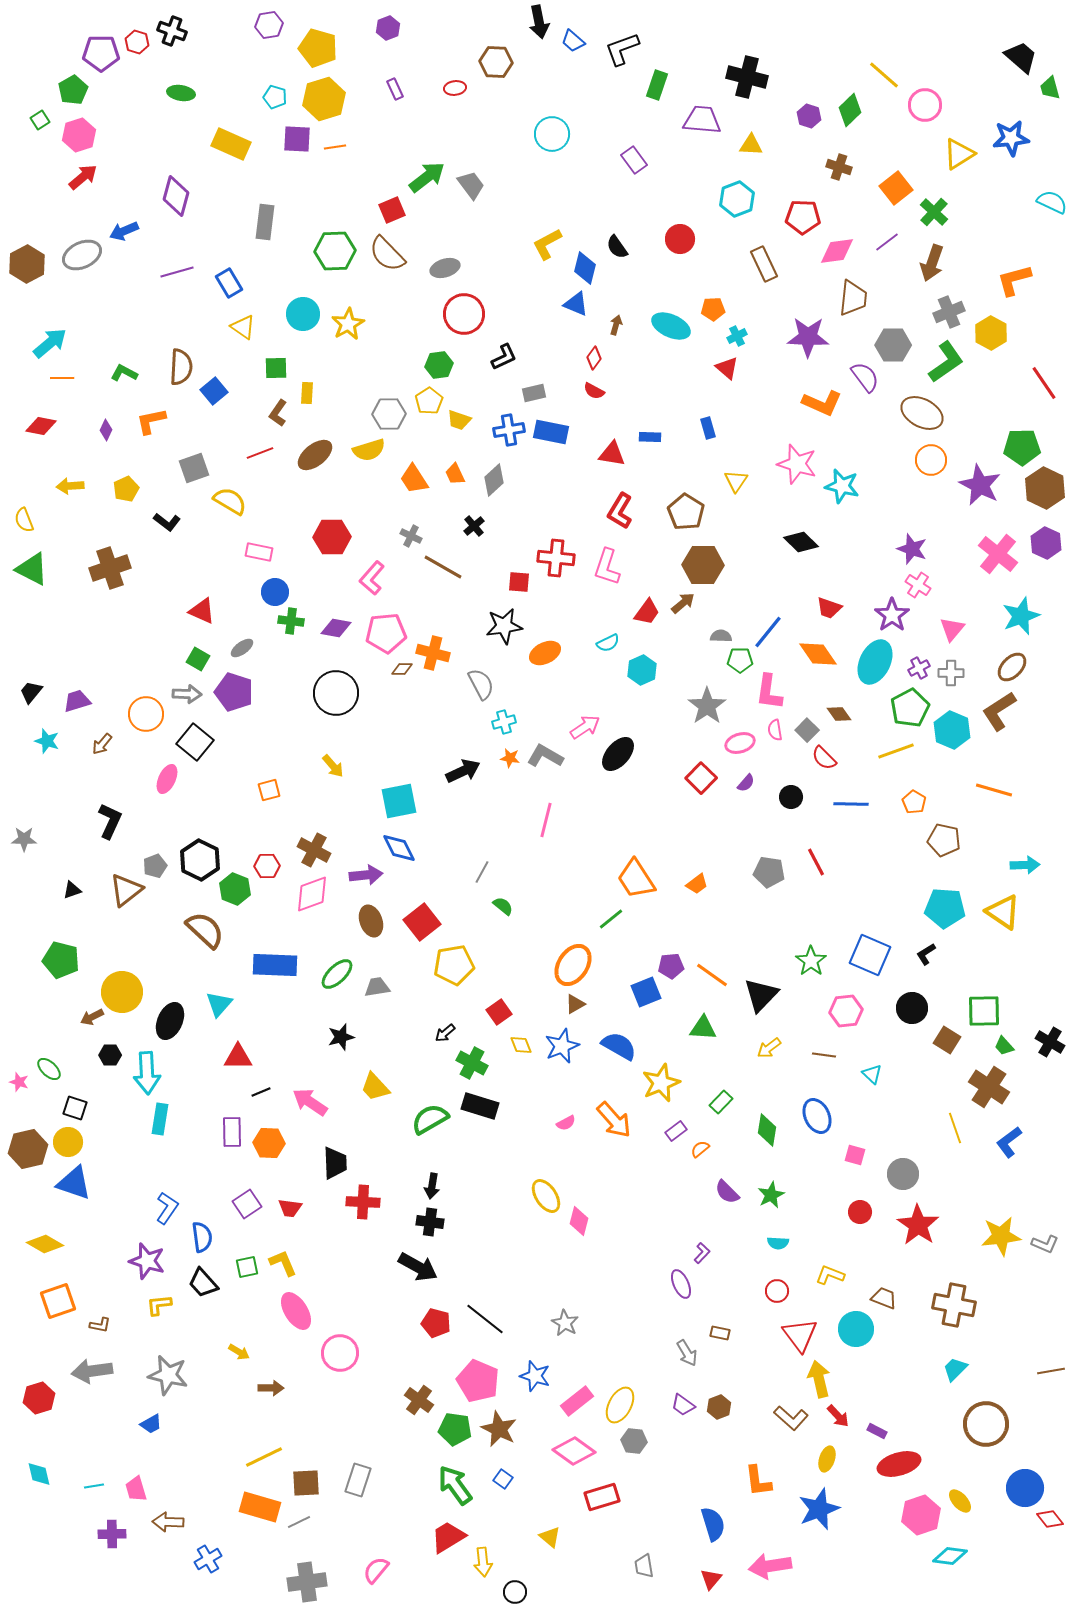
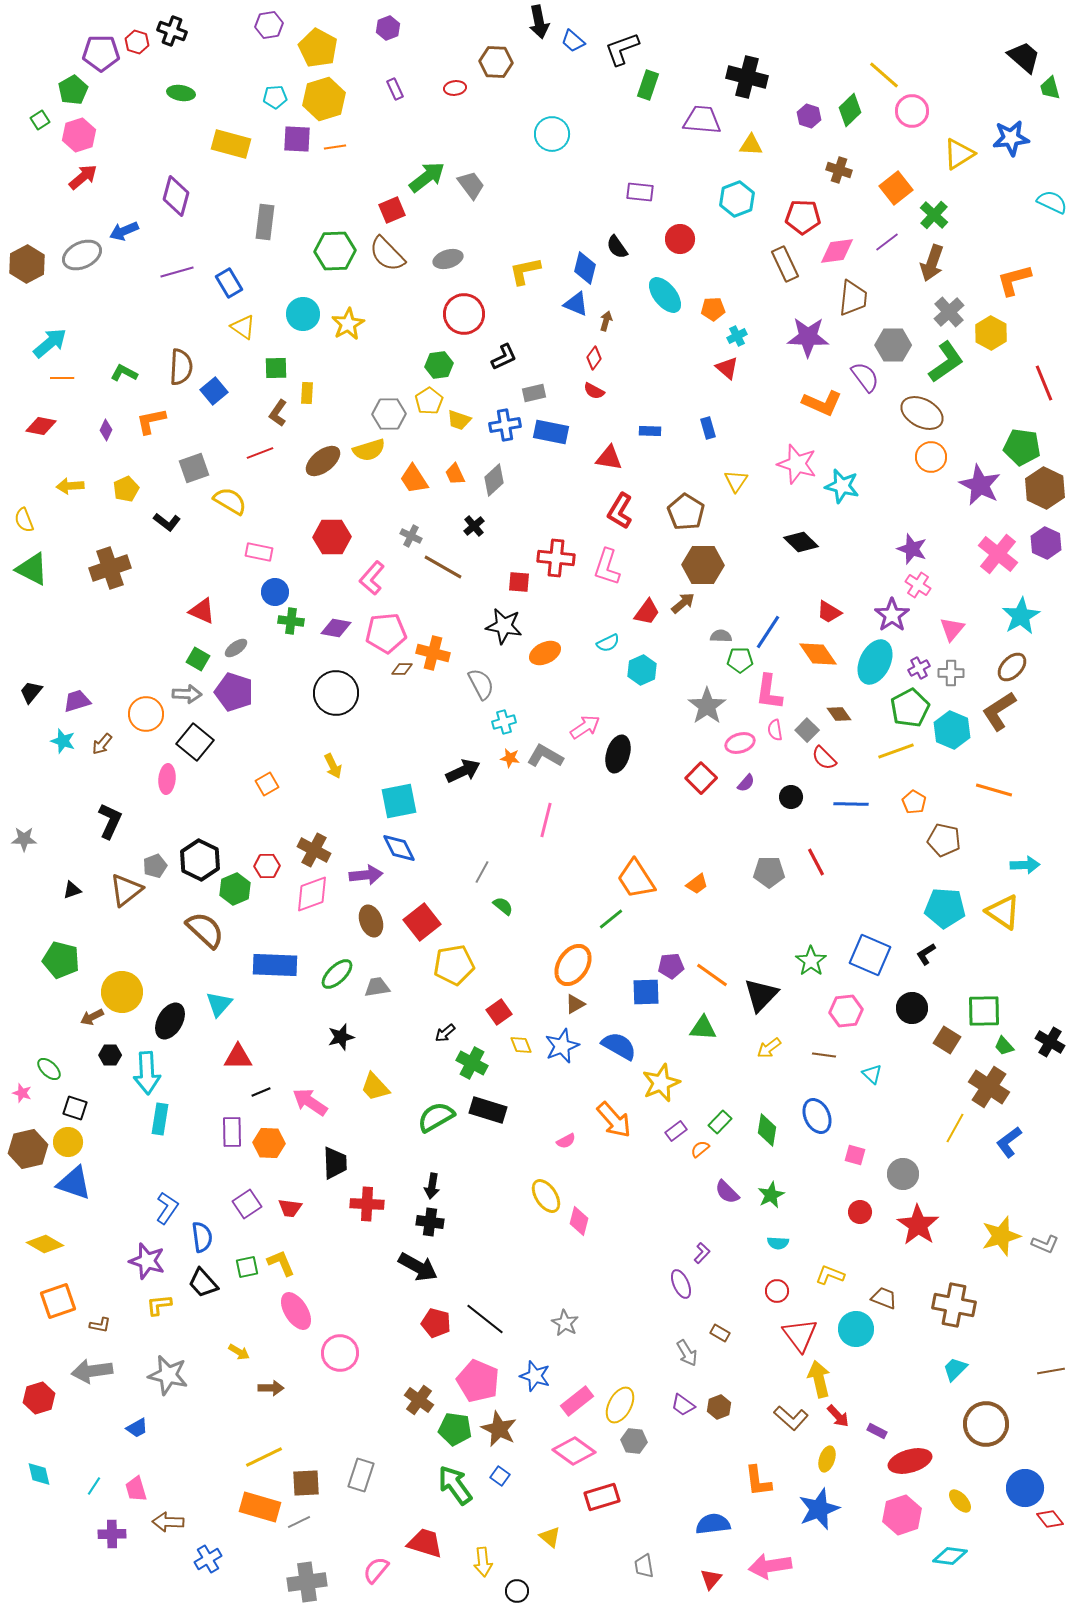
yellow pentagon at (318, 48): rotated 12 degrees clockwise
black trapezoid at (1021, 57): moved 3 px right
green rectangle at (657, 85): moved 9 px left
cyan pentagon at (275, 97): rotated 20 degrees counterclockwise
pink circle at (925, 105): moved 13 px left, 6 px down
yellow rectangle at (231, 144): rotated 9 degrees counterclockwise
purple rectangle at (634, 160): moved 6 px right, 32 px down; rotated 48 degrees counterclockwise
brown cross at (839, 167): moved 3 px down
green cross at (934, 212): moved 3 px down
yellow L-shape at (547, 244): moved 22 px left, 27 px down; rotated 16 degrees clockwise
brown rectangle at (764, 264): moved 21 px right
gray ellipse at (445, 268): moved 3 px right, 9 px up
gray cross at (949, 312): rotated 20 degrees counterclockwise
brown arrow at (616, 325): moved 10 px left, 4 px up
cyan ellipse at (671, 326): moved 6 px left, 31 px up; rotated 27 degrees clockwise
red line at (1044, 383): rotated 12 degrees clockwise
blue cross at (509, 430): moved 4 px left, 5 px up
blue rectangle at (650, 437): moved 6 px up
green pentagon at (1022, 447): rotated 9 degrees clockwise
red triangle at (612, 454): moved 3 px left, 4 px down
brown ellipse at (315, 455): moved 8 px right, 6 px down
orange circle at (931, 460): moved 3 px up
red trapezoid at (829, 608): moved 4 px down; rotated 12 degrees clockwise
cyan star at (1021, 616): rotated 9 degrees counterclockwise
black star at (504, 626): rotated 18 degrees clockwise
blue line at (768, 632): rotated 6 degrees counterclockwise
gray ellipse at (242, 648): moved 6 px left
cyan star at (47, 741): moved 16 px right
black ellipse at (618, 754): rotated 24 degrees counterclockwise
yellow arrow at (333, 766): rotated 15 degrees clockwise
pink ellipse at (167, 779): rotated 20 degrees counterclockwise
orange square at (269, 790): moved 2 px left, 6 px up; rotated 15 degrees counterclockwise
gray pentagon at (769, 872): rotated 8 degrees counterclockwise
green hexagon at (235, 889): rotated 16 degrees clockwise
blue square at (646, 992): rotated 20 degrees clockwise
black ellipse at (170, 1021): rotated 6 degrees clockwise
pink star at (19, 1082): moved 3 px right, 11 px down
green rectangle at (721, 1102): moved 1 px left, 20 px down
black rectangle at (480, 1106): moved 8 px right, 4 px down
green semicircle at (430, 1119): moved 6 px right, 2 px up
pink semicircle at (566, 1123): moved 18 px down
yellow line at (955, 1128): rotated 48 degrees clockwise
red cross at (363, 1202): moved 4 px right, 2 px down
yellow star at (1001, 1236): rotated 9 degrees counterclockwise
yellow L-shape at (283, 1263): moved 2 px left
brown rectangle at (720, 1333): rotated 18 degrees clockwise
blue trapezoid at (151, 1424): moved 14 px left, 4 px down
red ellipse at (899, 1464): moved 11 px right, 3 px up
blue square at (503, 1479): moved 3 px left, 3 px up
gray rectangle at (358, 1480): moved 3 px right, 5 px up
cyan line at (94, 1486): rotated 48 degrees counterclockwise
pink hexagon at (921, 1515): moved 19 px left
blue semicircle at (713, 1524): rotated 80 degrees counterclockwise
red trapezoid at (448, 1537): moved 23 px left, 6 px down; rotated 48 degrees clockwise
black circle at (515, 1592): moved 2 px right, 1 px up
